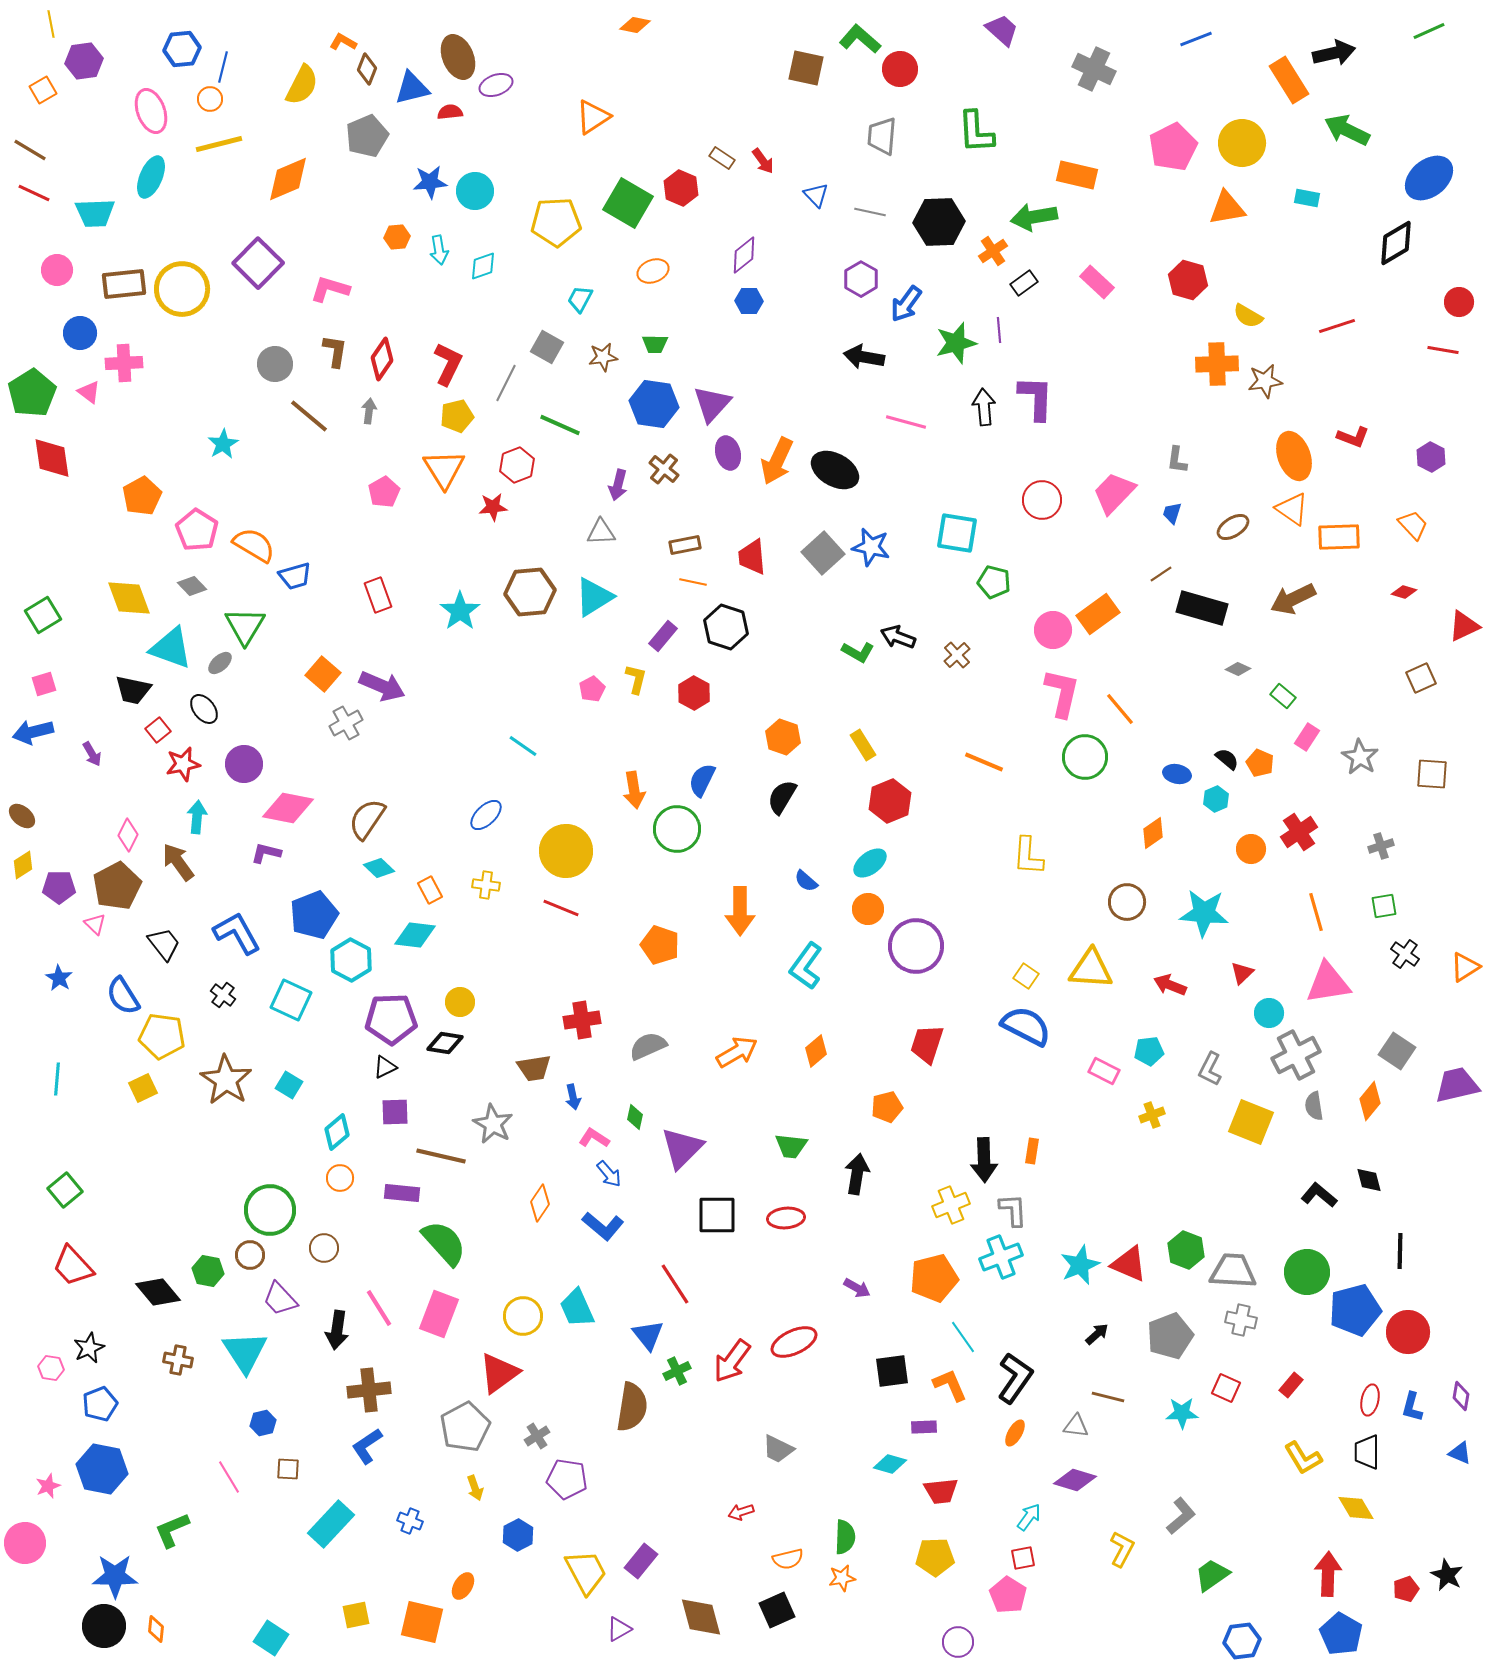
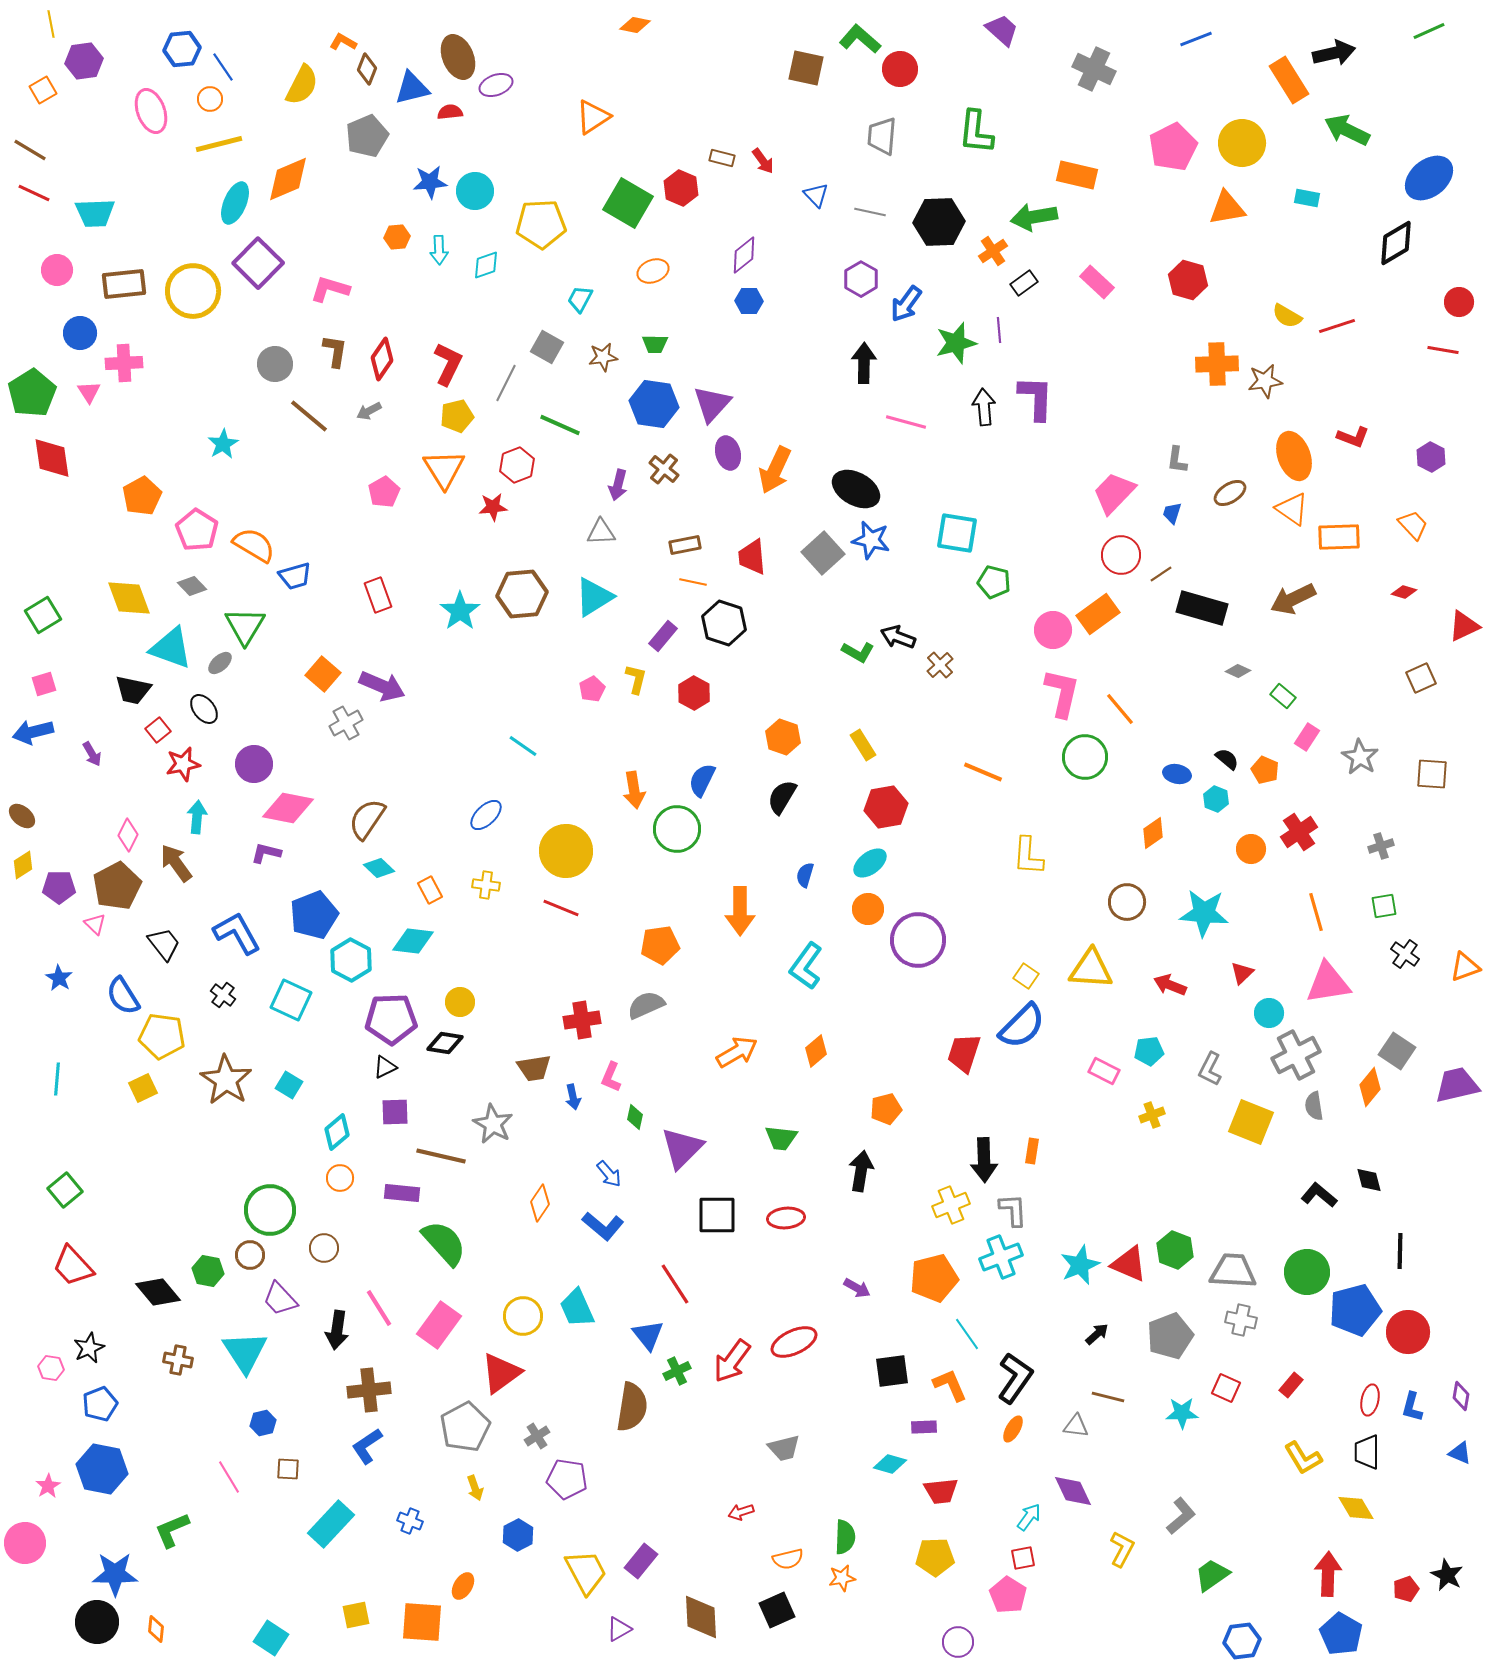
blue line at (223, 67): rotated 48 degrees counterclockwise
green L-shape at (976, 132): rotated 9 degrees clockwise
brown rectangle at (722, 158): rotated 20 degrees counterclockwise
cyan ellipse at (151, 177): moved 84 px right, 26 px down
yellow pentagon at (556, 222): moved 15 px left, 2 px down
cyan arrow at (439, 250): rotated 8 degrees clockwise
cyan diamond at (483, 266): moved 3 px right, 1 px up
yellow circle at (182, 289): moved 11 px right, 2 px down
yellow semicircle at (1248, 316): moved 39 px right
black arrow at (864, 357): moved 6 px down; rotated 81 degrees clockwise
pink triangle at (89, 392): rotated 20 degrees clockwise
gray arrow at (369, 411): rotated 125 degrees counterclockwise
orange arrow at (777, 461): moved 2 px left, 9 px down
black ellipse at (835, 470): moved 21 px right, 19 px down
red circle at (1042, 500): moved 79 px right, 55 px down
brown ellipse at (1233, 527): moved 3 px left, 34 px up
blue star at (871, 547): moved 7 px up
brown hexagon at (530, 592): moved 8 px left, 2 px down
black hexagon at (726, 627): moved 2 px left, 4 px up
brown cross at (957, 655): moved 17 px left, 10 px down
gray diamond at (1238, 669): moved 2 px down
orange line at (984, 762): moved 1 px left, 10 px down
orange pentagon at (1260, 763): moved 5 px right, 7 px down
purple circle at (244, 764): moved 10 px right
cyan hexagon at (1216, 799): rotated 15 degrees counterclockwise
red hexagon at (890, 801): moved 4 px left, 6 px down; rotated 12 degrees clockwise
brown arrow at (178, 862): moved 2 px left, 1 px down
blue semicircle at (806, 881): moved 1 px left, 6 px up; rotated 65 degrees clockwise
cyan diamond at (415, 935): moved 2 px left, 6 px down
orange pentagon at (660, 945): rotated 27 degrees counterclockwise
purple circle at (916, 946): moved 2 px right, 6 px up
orange triangle at (1465, 967): rotated 12 degrees clockwise
blue semicircle at (1026, 1026): moved 4 px left; rotated 108 degrees clockwise
red trapezoid at (927, 1044): moved 37 px right, 9 px down
gray semicircle at (648, 1046): moved 2 px left, 41 px up
orange diamond at (1370, 1101): moved 14 px up
orange pentagon at (887, 1107): moved 1 px left, 2 px down
pink L-shape at (594, 1138): moved 17 px right, 61 px up; rotated 100 degrees counterclockwise
green trapezoid at (791, 1146): moved 10 px left, 8 px up
black arrow at (857, 1174): moved 4 px right, 3 px up
green hexagon at (1186, 1250): moved 11 px left
pink rectangle at (439, 1314): moved 11 px down; rotated 15 degrees clockwise
cyan line at (963, 1337): moved 4 px right, 3 px up
red triangle at (499, 1373): moved 2 px right
orange ellipse at (1015, 1433): moved 2 px left, 4 px up
gray trapezoid at (778, 1449): moved 6 px right, 1 px up; rotated 40 degrees counterclockwise
purple diamond at (1075, 1480): moved 2 px left, 11 px down; rotated 48 degrees clockwise
pink star at (48, 1486): rotated 10 degrees counterclockwise
blue star at (115, 1576): moved 2 px up
brown diamond at (701, 1617): rotated 12 degrees clockwise
orange square at (422, 1622): rotated 9 degrees counterclockwise
black circle at (104, 1626): moved 7 px left, 4 px up
